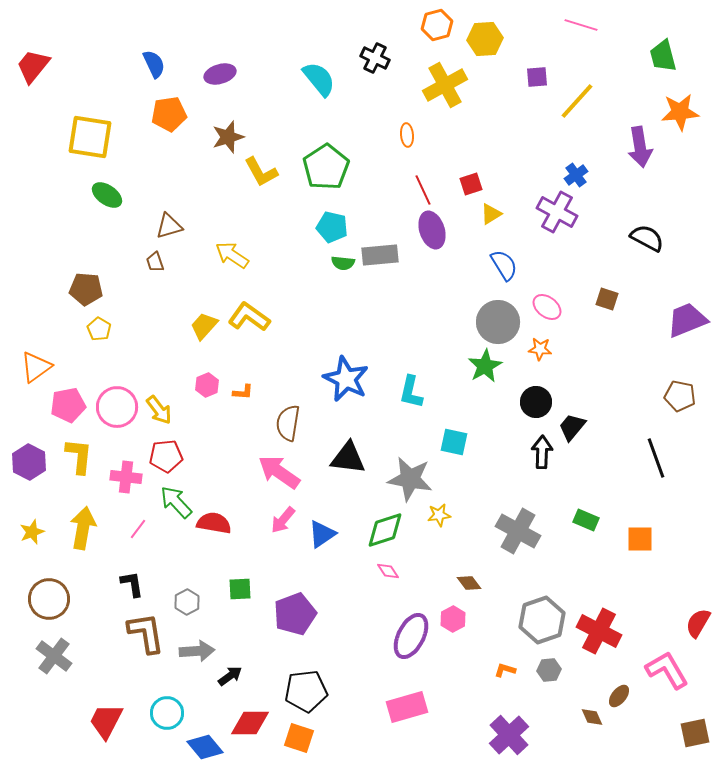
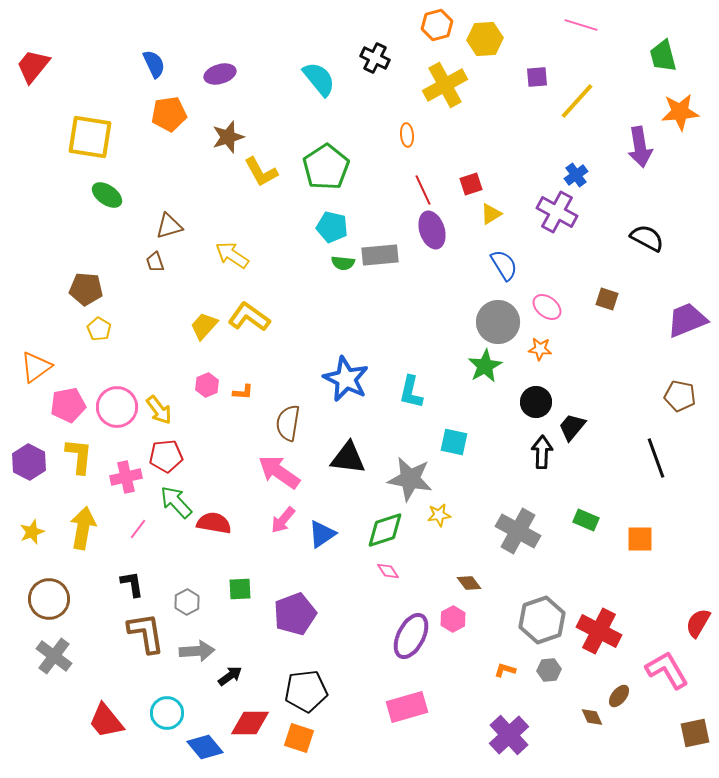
pink cross at (126, 477): rotated 20 degrees counterclockwise
red trapezoid at (106, 721): rotated 66 degrees counterclockwise
